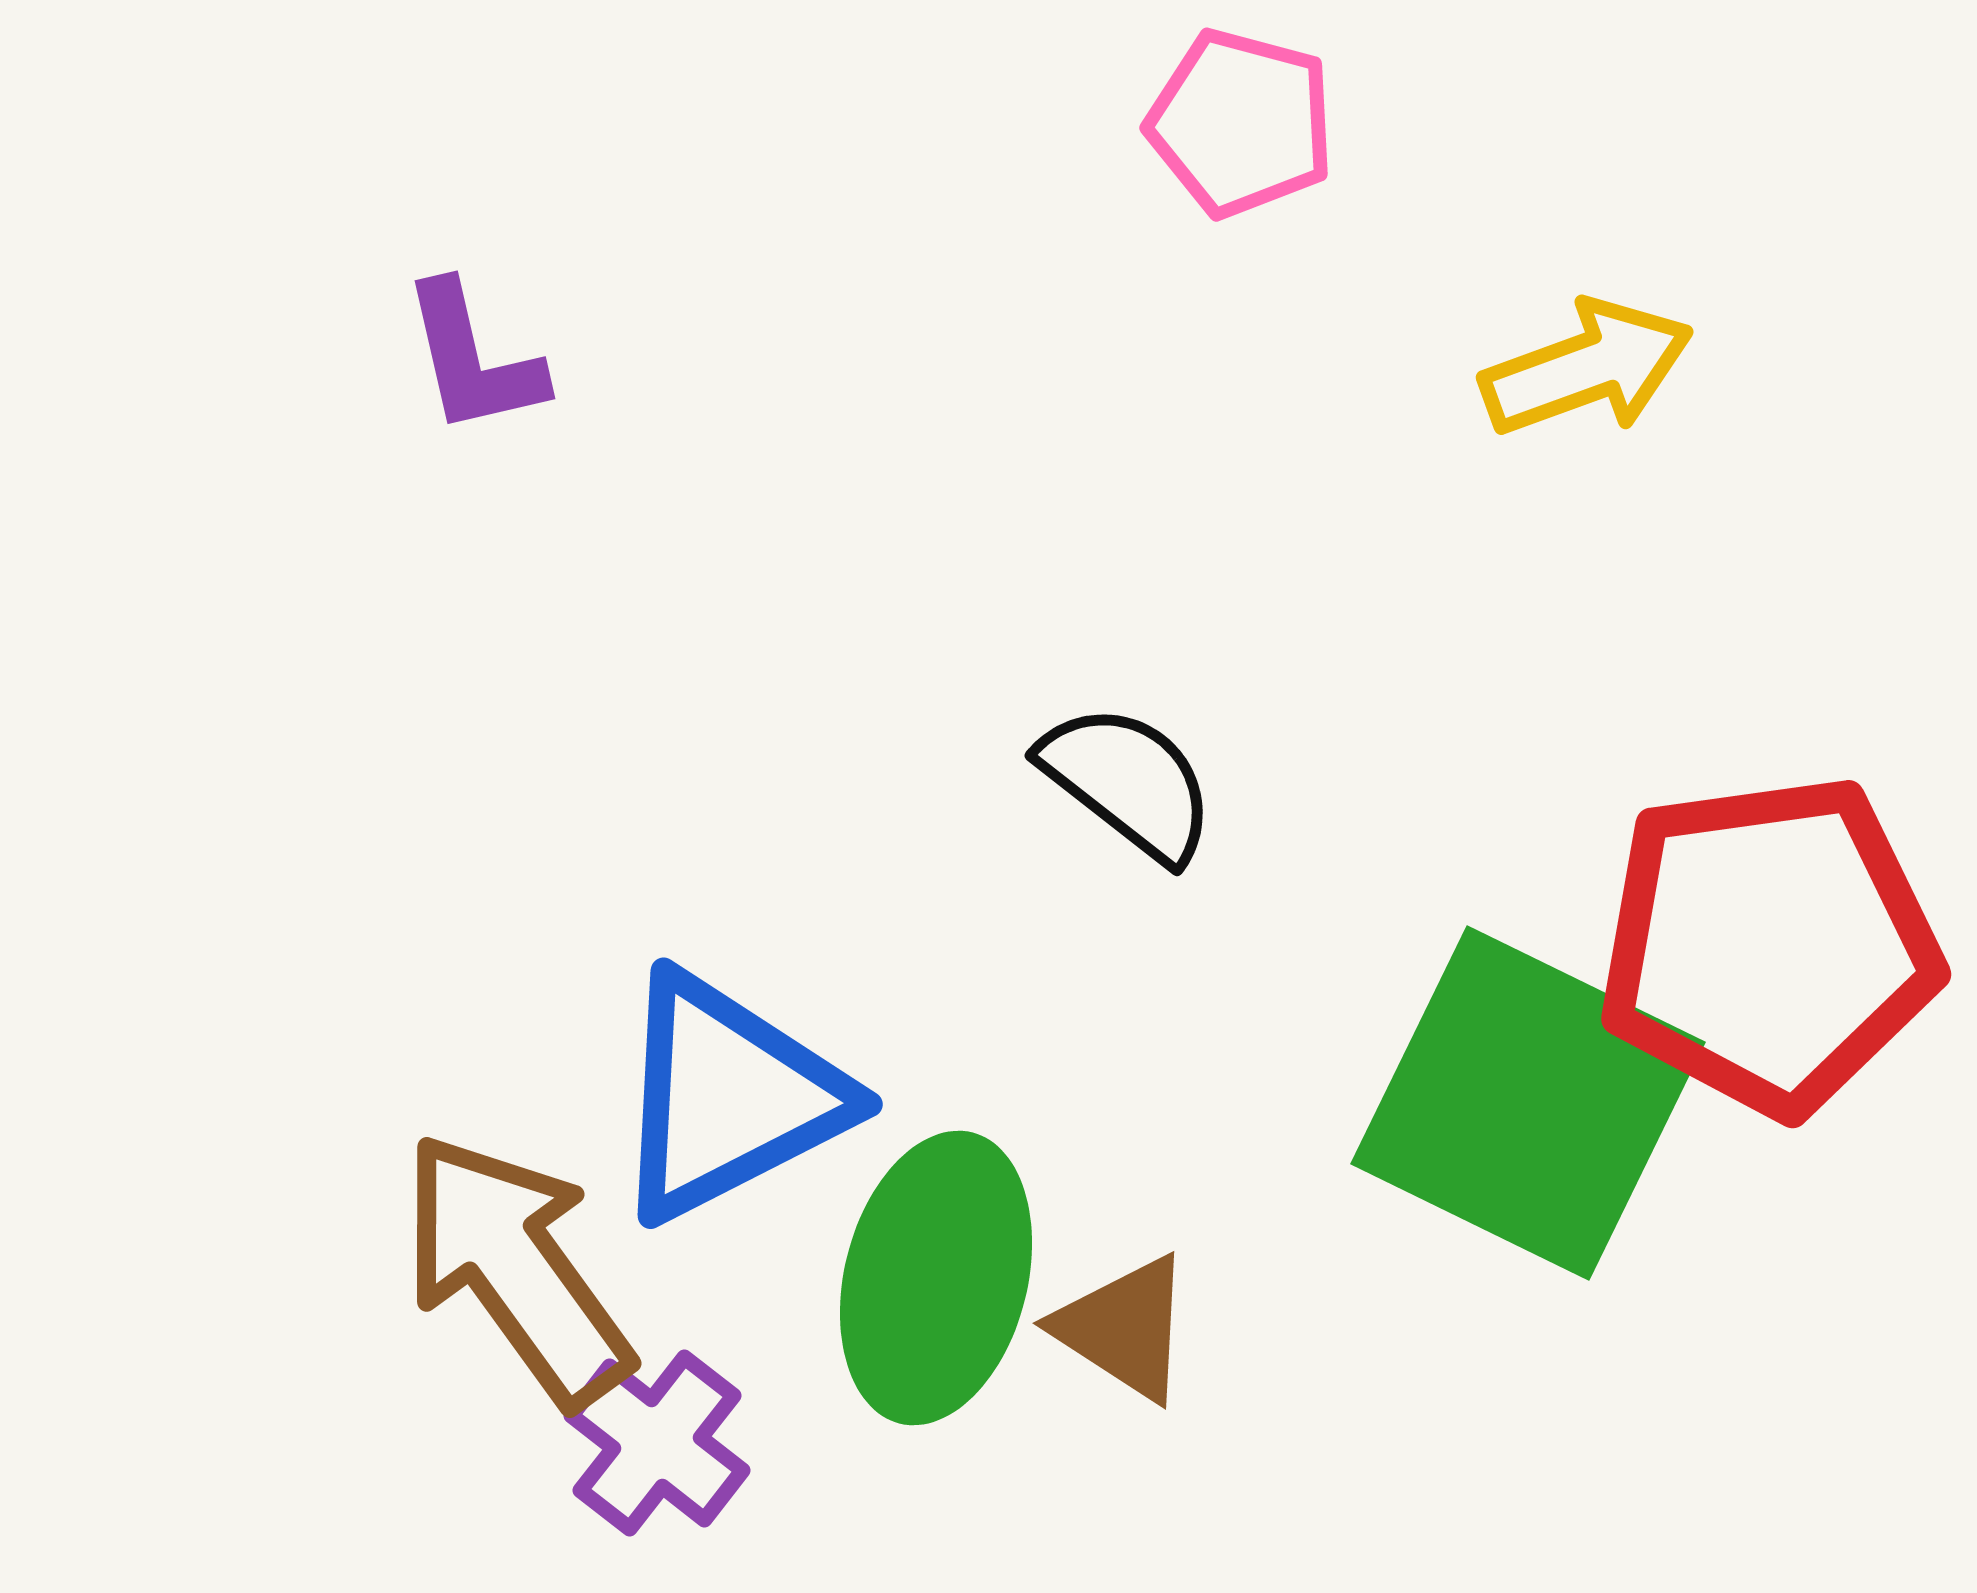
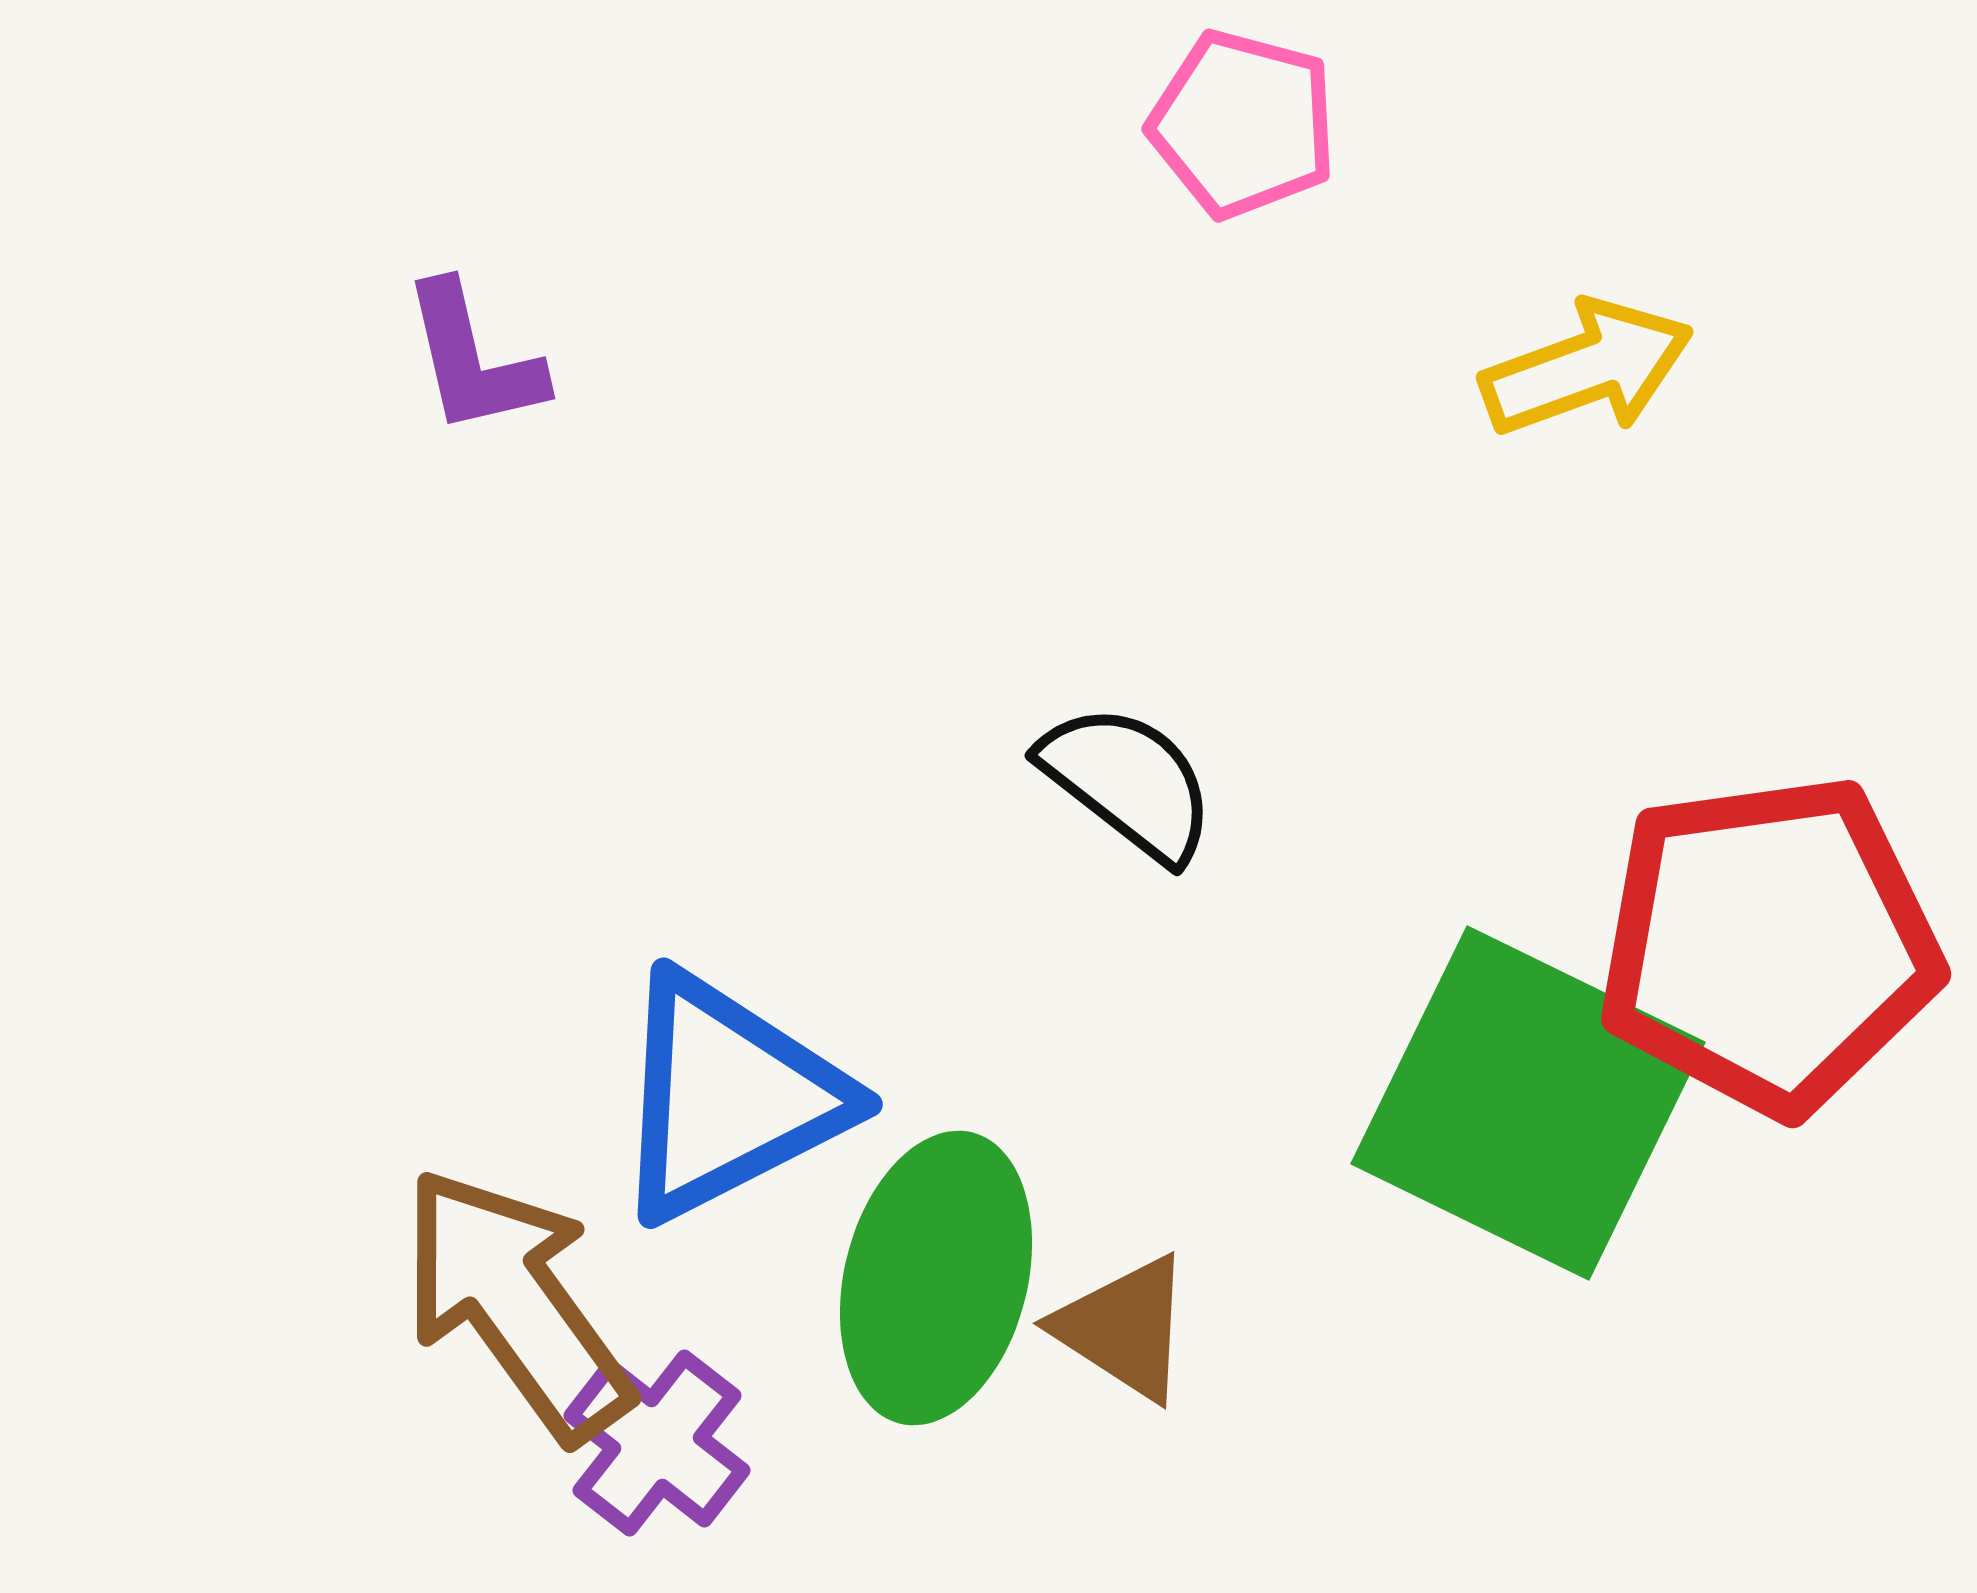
pink pentagon: moved 2 px right, 1 px down
brown arrow: moved 35 px down
